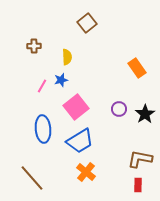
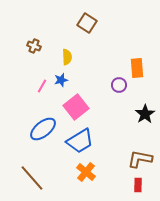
brown square: rotated 18 degrees counterclockwise
brown cross: rotated 24 degrees clockwise
orange rectangle: rotated 30 degrees clockwise
purple circle: moved 24 px up
blue ellipse: rotated 56 degrees clockwise
